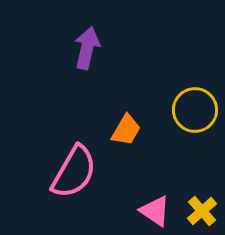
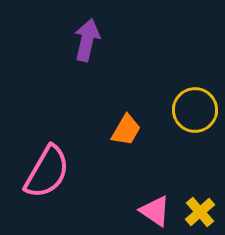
purple arrow: moved 8 px up
pink semicircle: moved 27 px left
yellow cross: moved 2 px left, 1 px down
